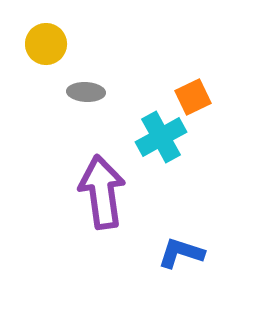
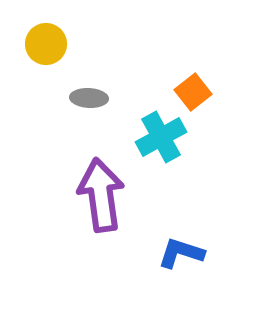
gray ellipse: moved 3 px right, 6 px down
orange square: moved 5 px up; rotated 12 degrees counterclockwise
purple arrow: moved 1 px left, 3 px down
